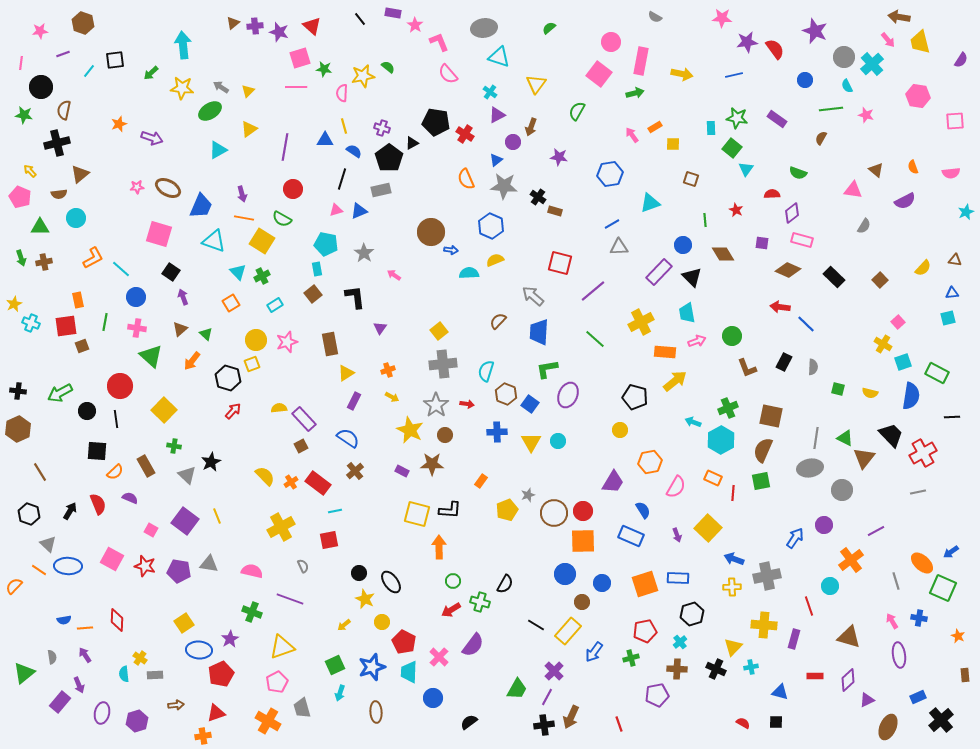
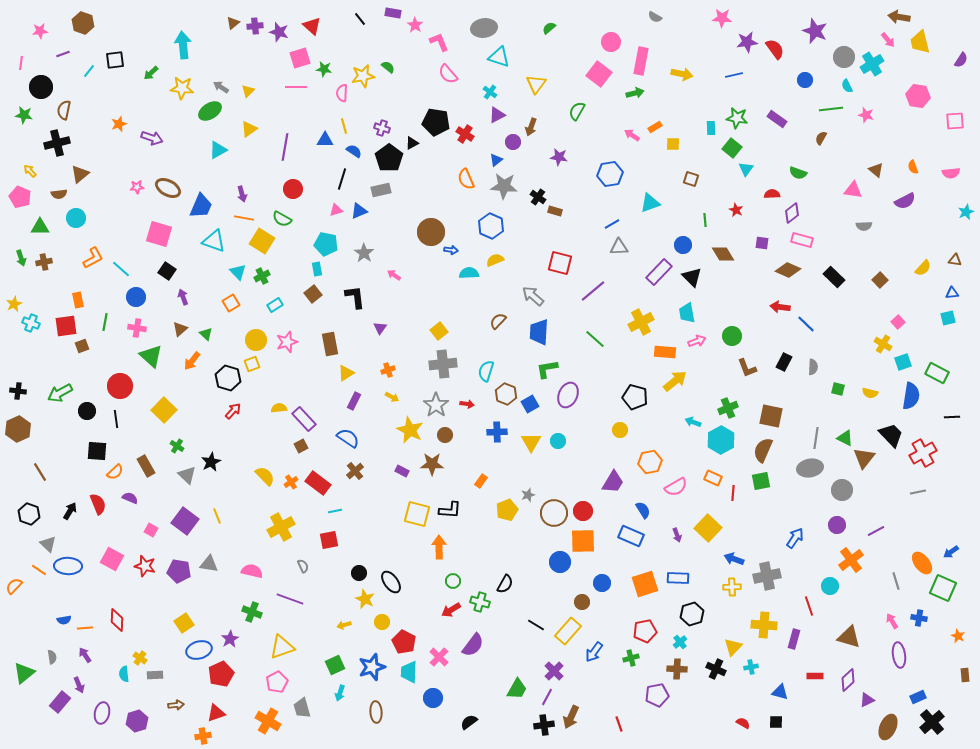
cyan cross at (872, 64): rotated 10 degrees clockwise
pink arrow at (632, 135): rotated 21 degrees counterclockwise
gray semicircle at (864, 226): rotated 56 degrees clockwise
black square at (171, 272): moved 4 px left, 1 px up
blue square at (530, 404): rotated 24 degrees clockwise
green cross at (174, 446): moved 3 px right; rotated 24 degrees clockwise
pink semicircle at (676, 487): rotated 30 degrees clockwise
purple circle at (824, 525): moved 13 px right
orange ellipse at (922, 563): rotated 10 degrees clockwise
blue circle at (565, 574): moved 5 px left, 12 px up
yellow arrow at (344, 625): rotated 24 degrees clockwise
blue ellipse at (199, 650): rotated 20 degrees counterclockwise
black cross at (941, 720): moved 9 px left, 2 px down
